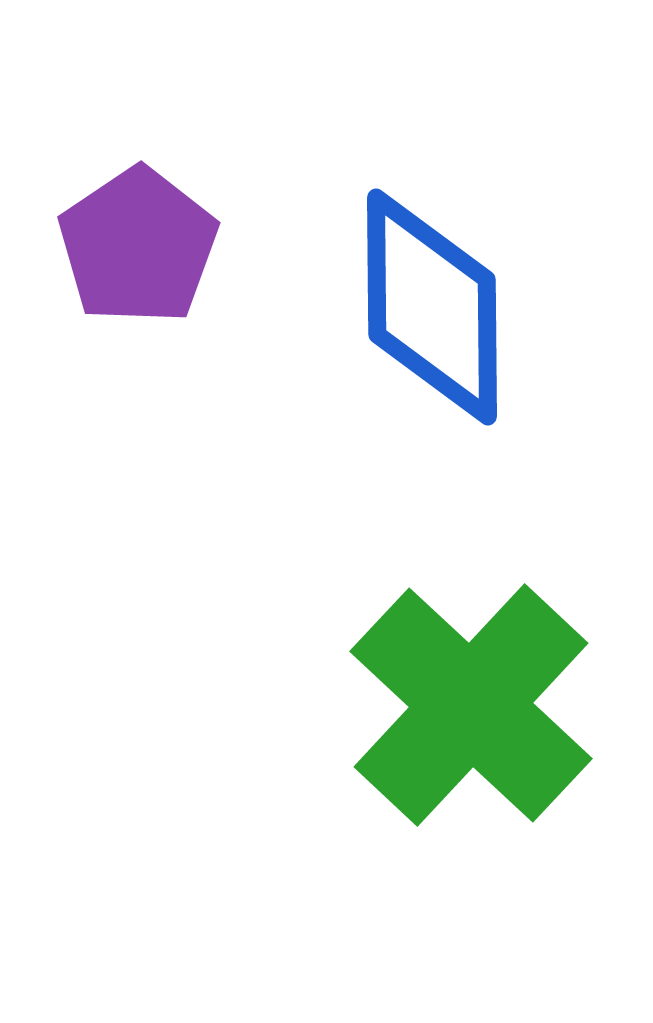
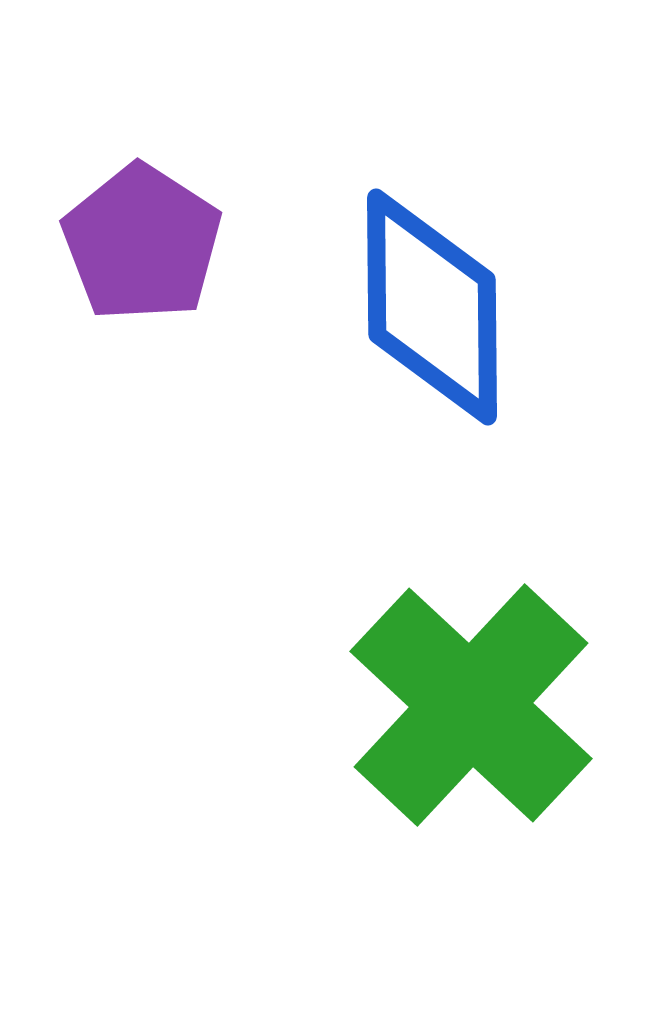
purple pentagon: moved 4 px right, 3 px up; rotated 5 degrees counterclockwise
